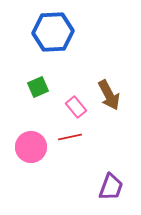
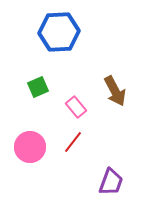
blue hexagon: moved 6 px right
brown arrow: moved 6 px right, 4 px up
red line: moved 3 px right, 5 px down; rotated 40 degrees counterclockwise
pink circle: moved 1 px left
purple trapezoid: moved 5 px up
